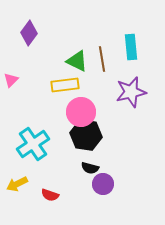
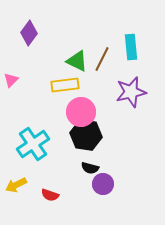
brown line: rotated 35 degrees clockwise
yellow arrow: moved 1 px left, 1 px down
